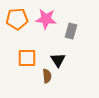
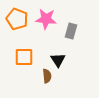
orange pentagon: rotated 25 degrees clockwise
orange square: moved 3 px left, 1 px up
